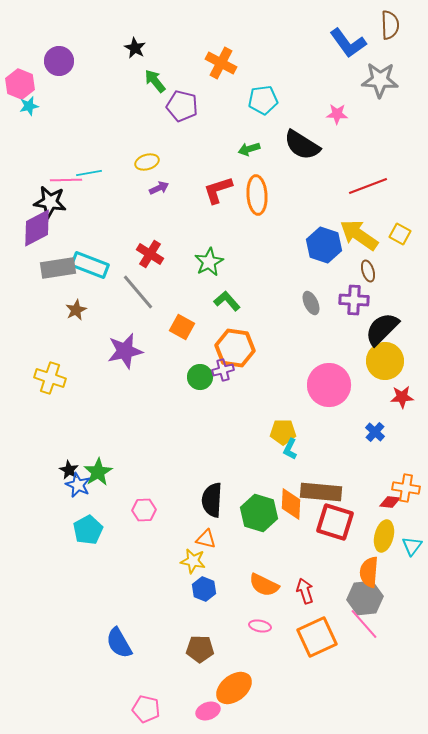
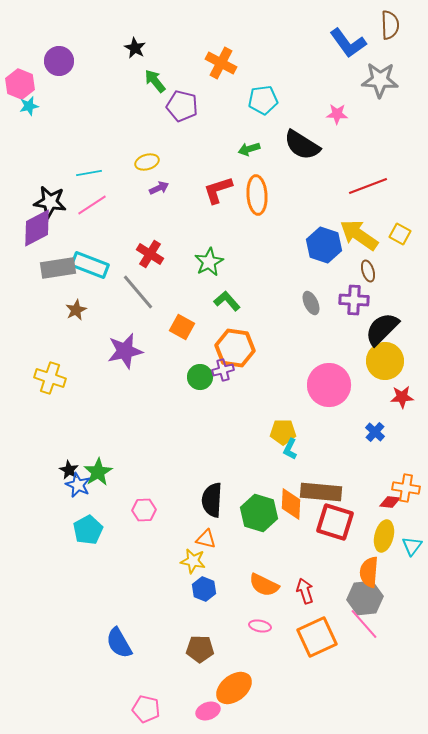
pink line at (66, 180): moved 26 px right, 25 px down; rotated 32 degrees counterclockwise
